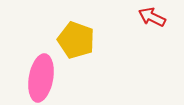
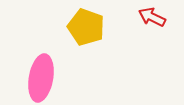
yellow pentagon: moved 10 px right, 13 px up
